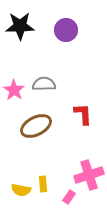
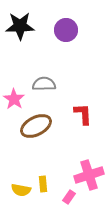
pink star: moved 9 px down
